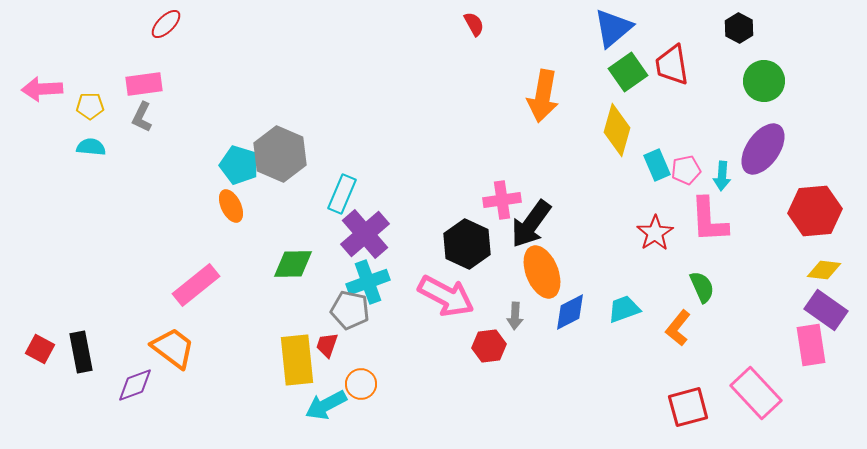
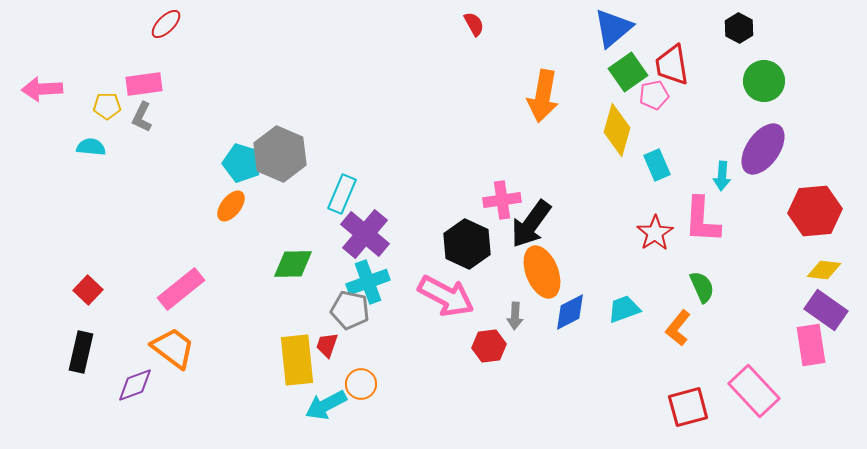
yellow pentagon at (90, 106): moved 17 px right
cyan pentagon at (239, 165): moved 3 px right, 2 px up
pink pentagon at (686, 170): moved 32 px left, 75 px up
orange ellipse at (231, 206): rotated 64 degrees clockwise
pink L-shape at (709, 220): moved 7 px left; rotated 6 degrees clockwise
purple cross at (365, 234): rotated 9 degrees counterclockwise
pink rectangle at (196, 285): moved 15 px left, 4 px down
red square at (40, 349): moved 48 px right, 59 px up; rotated 16 degrees clockwise
black rectangle at (81, 352): rotated 24 degrees clockwise
pink rectangle at (756, 393): moved 2 px left, 2 px up
